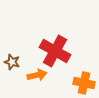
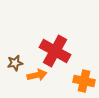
brown star: moved 3 px right, 1 px down; rotated 28 degrees counterclockwise
orange cross: moved 2 px up
